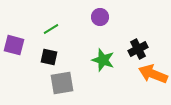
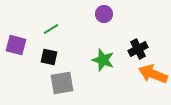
purple circle: moved 4 px right, 3 px up
purple square: moved 2 px right
